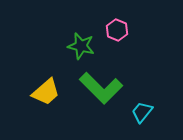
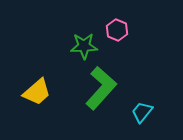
green star: moved 3 px right; rotated 16 degrees counterclockwise
green L-shape: rotated 93 degrees counterclockwise
yellow trapezoid: moved 9 px left
